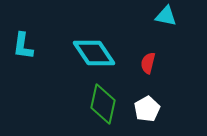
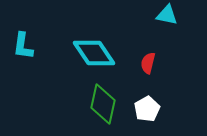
cyan triangle: moved 1 px right, 1 px up
